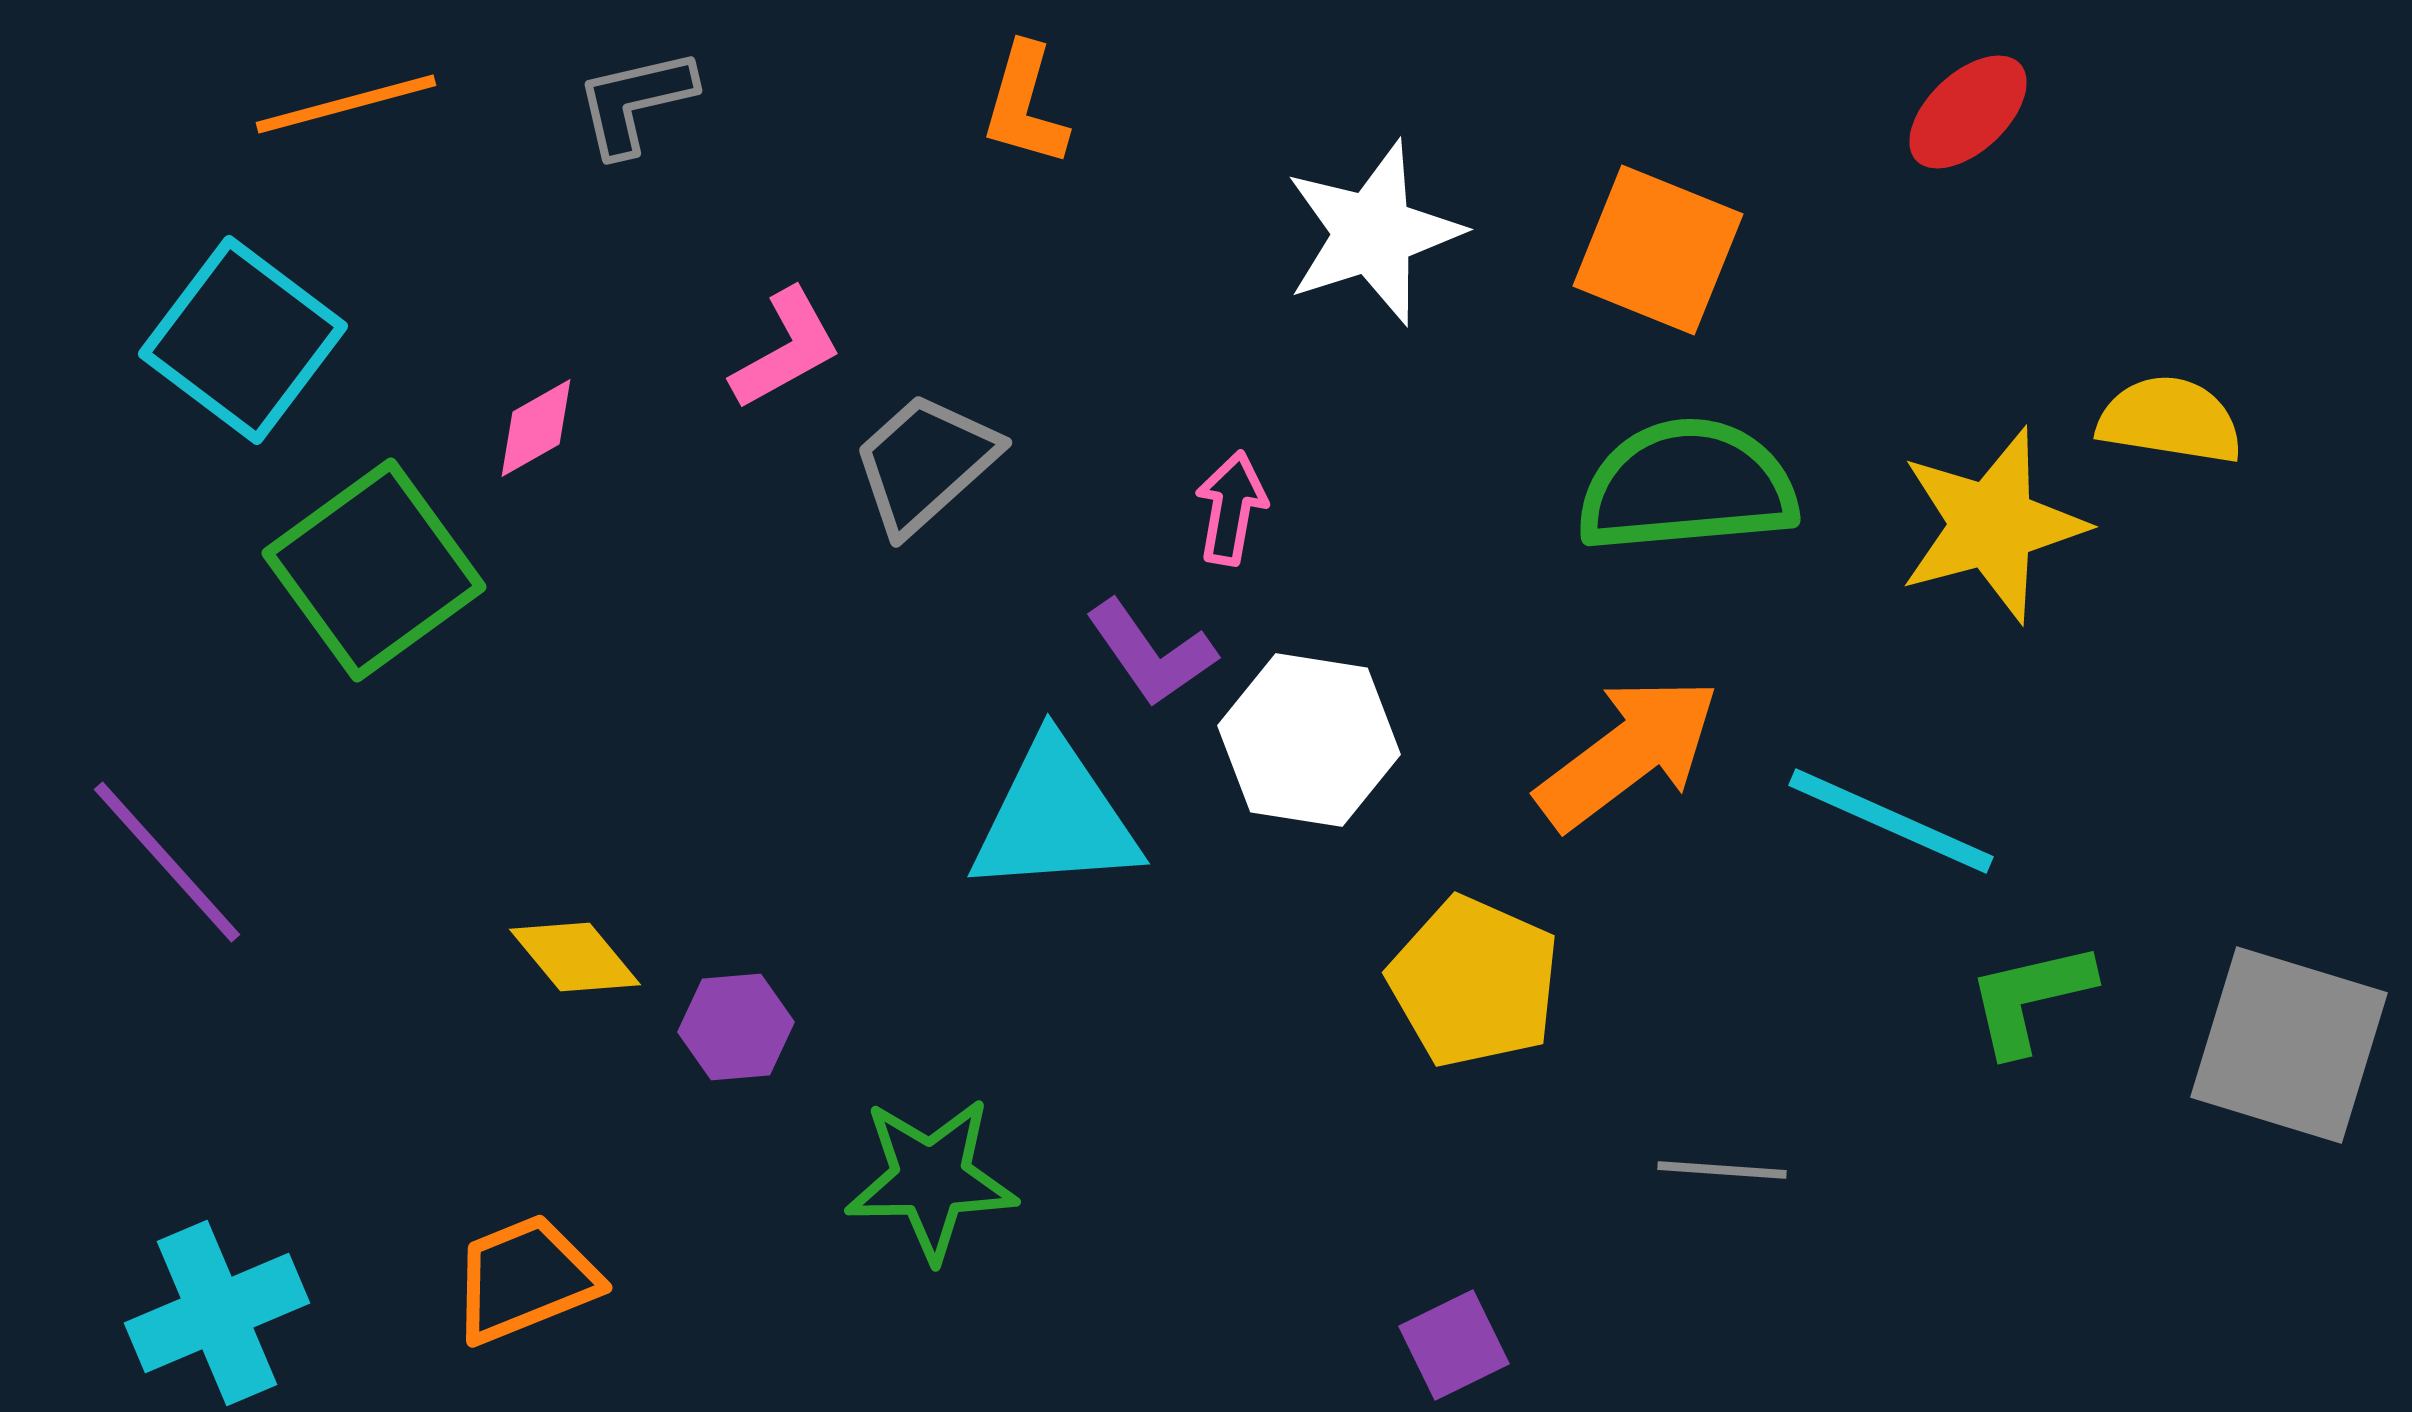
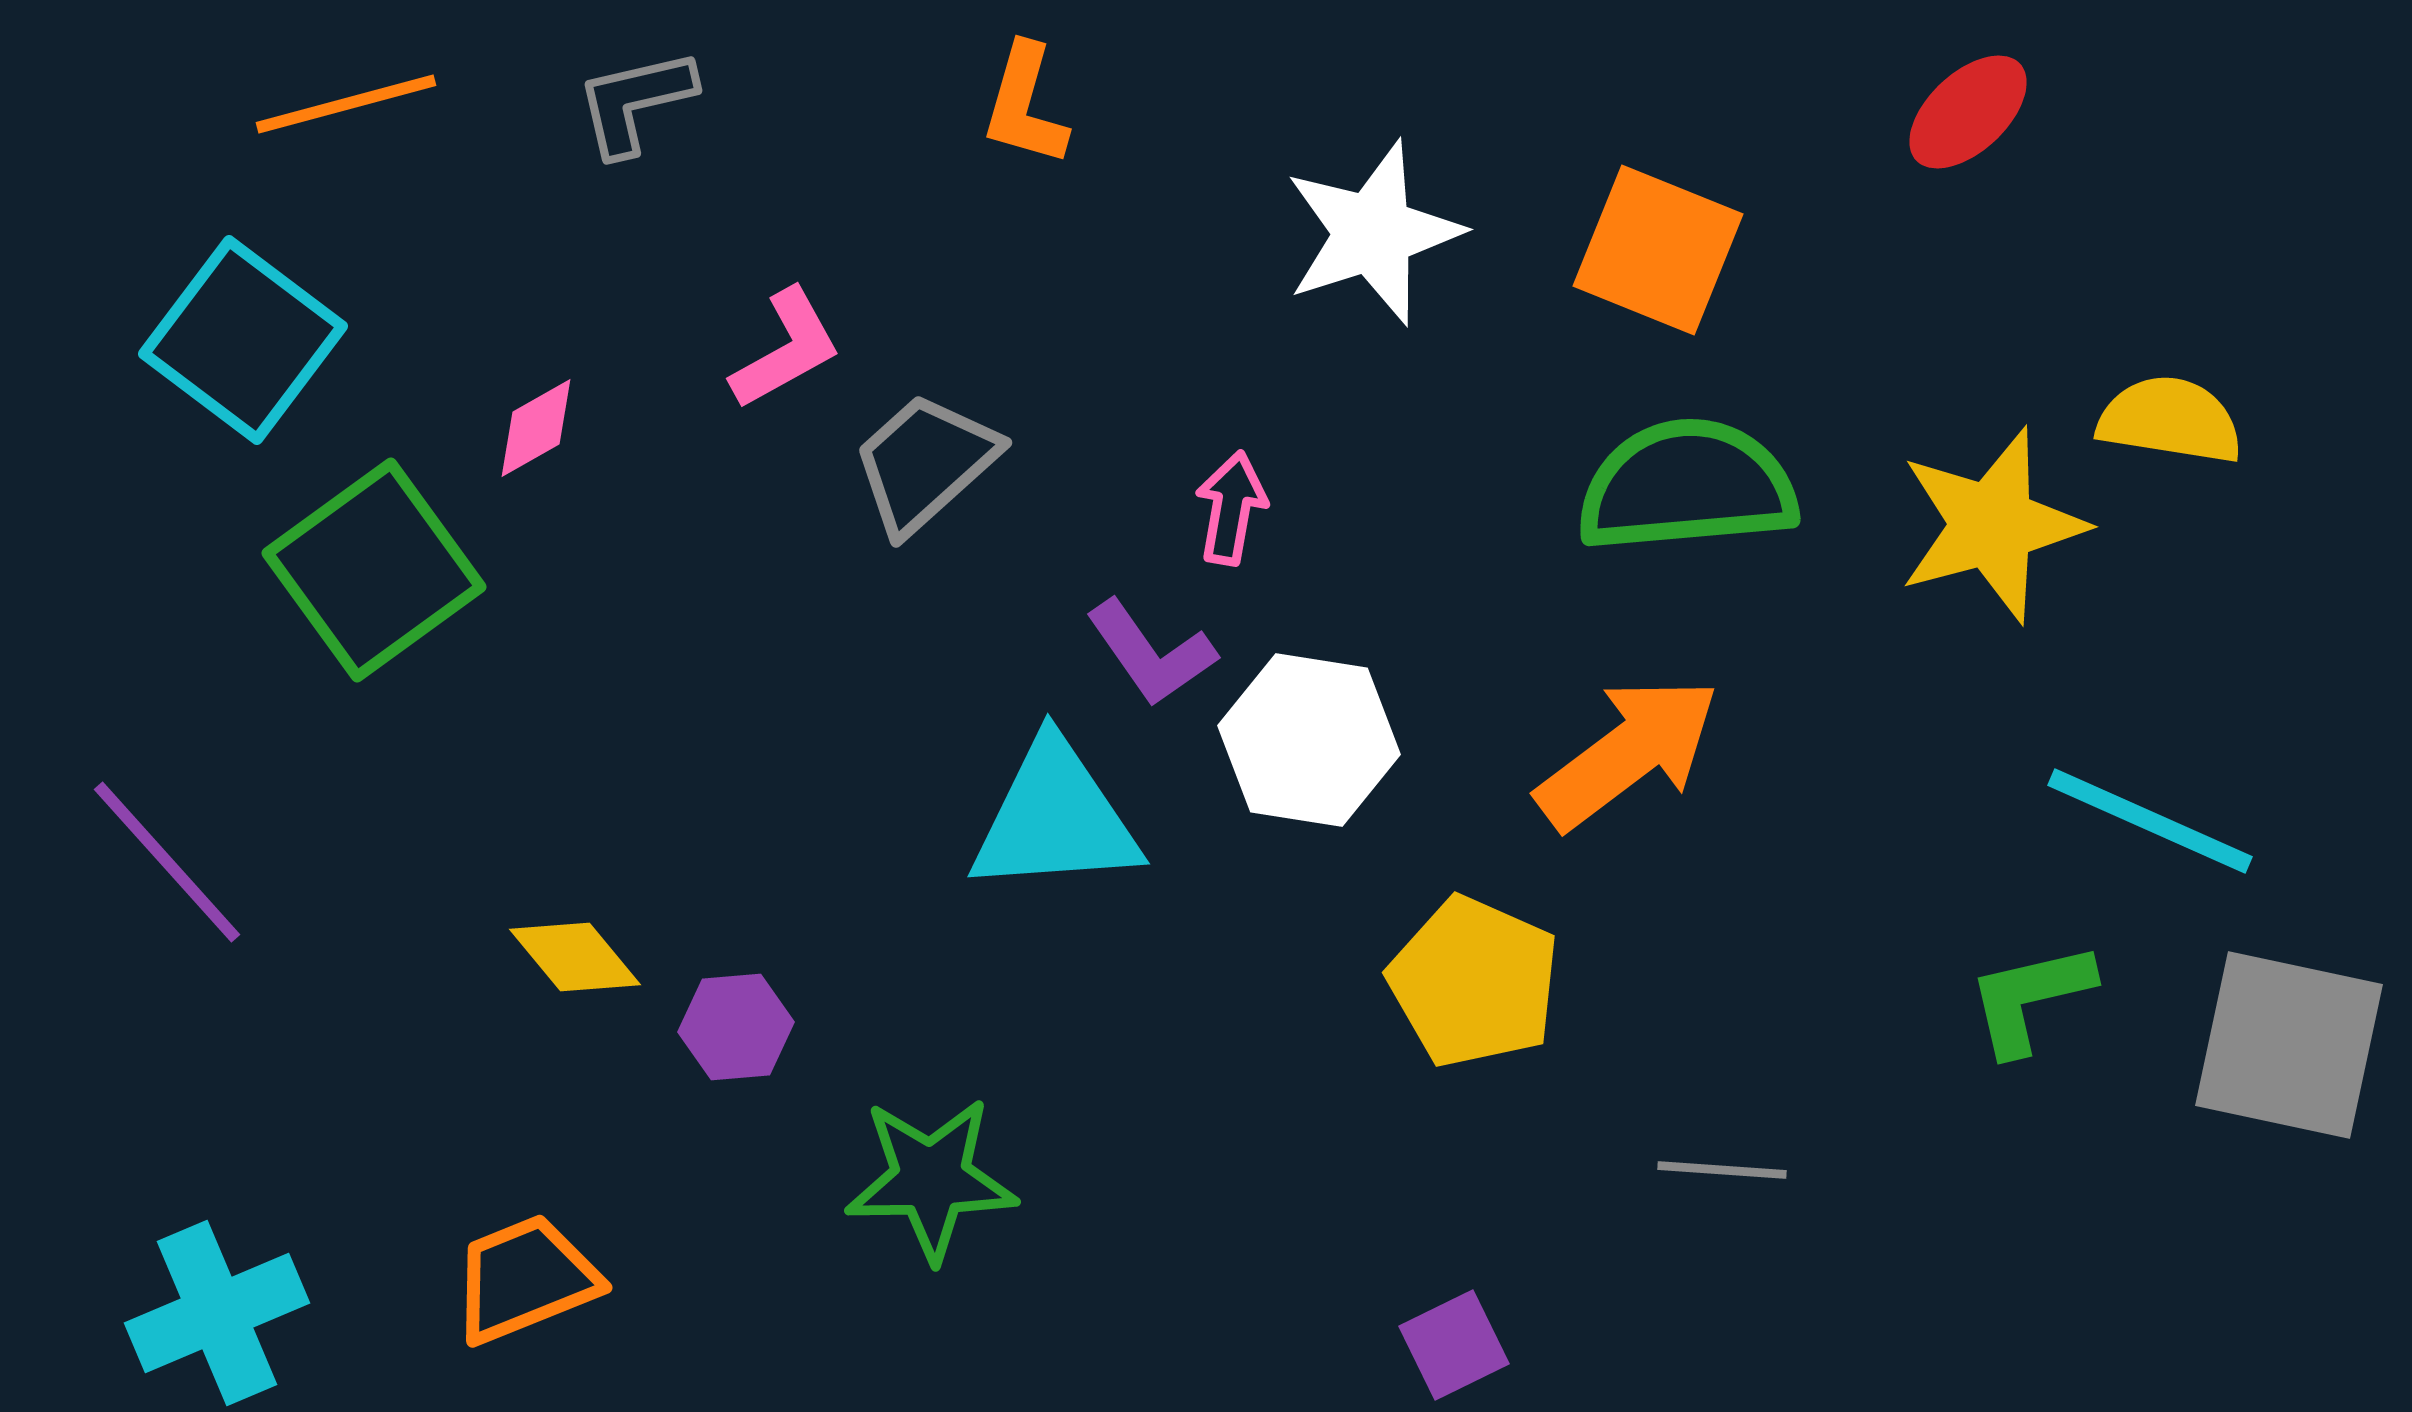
cyan line: moved 259 px right
gray square: rotated 5 degrees counterclockwise
